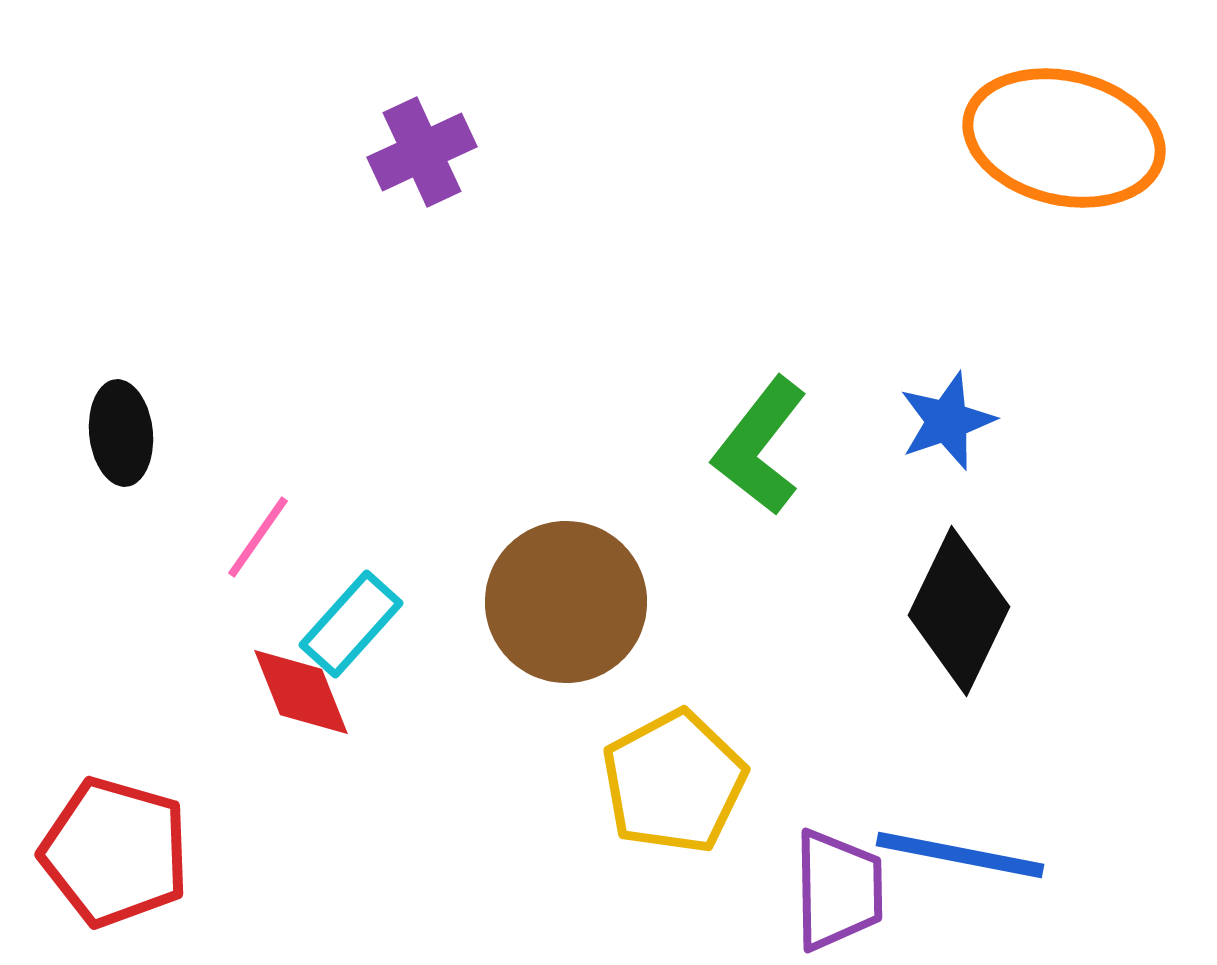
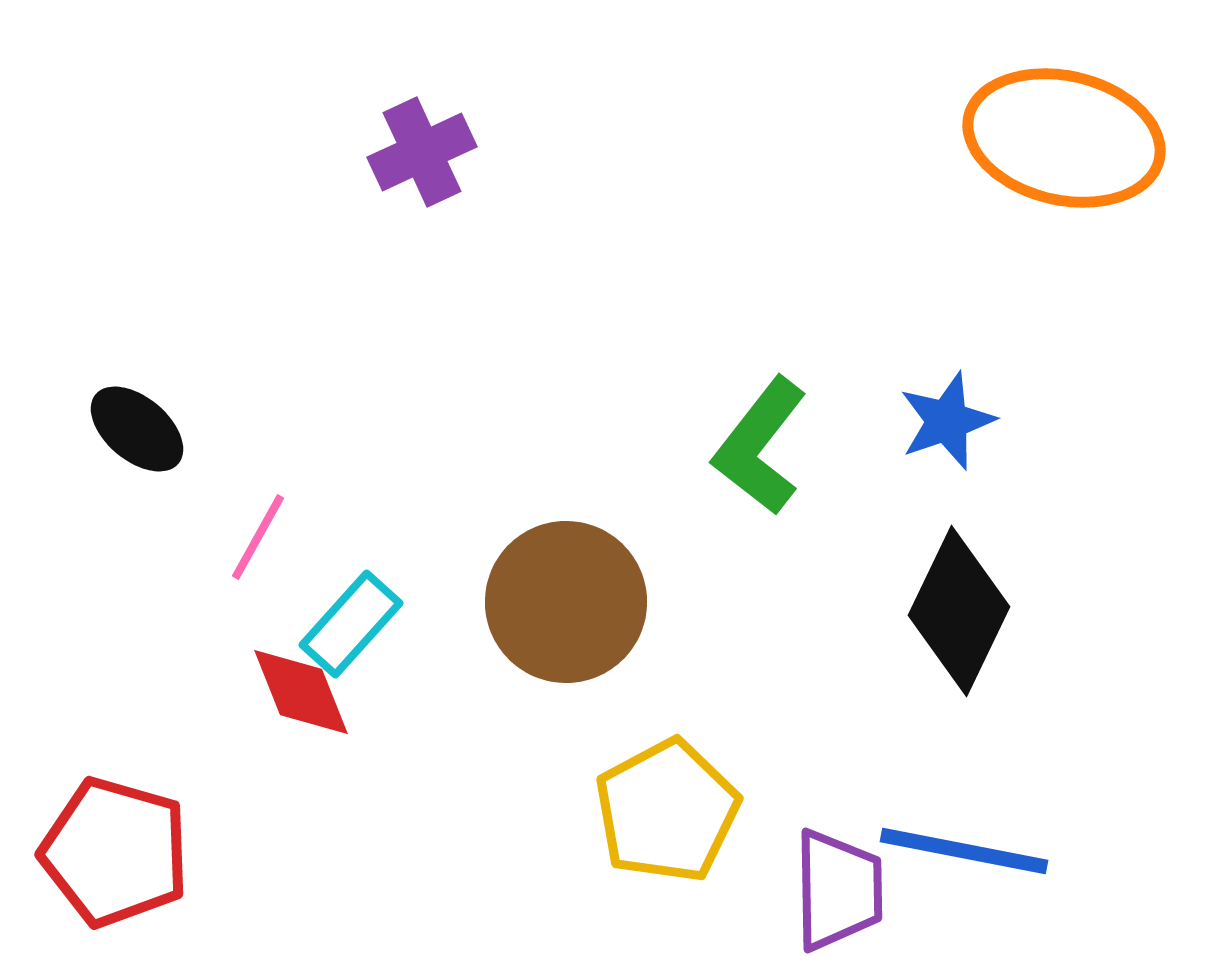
black ellipse: moved 16 px right, 4 px up; rotated 44 degrees counterclockwise
pink line: rotated 6 degrees counterclockwise
yellow pentagon: moved 7 px left, 29 px down
blue line: moved 4 px right, 4 px up
